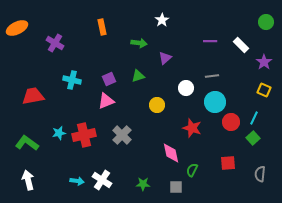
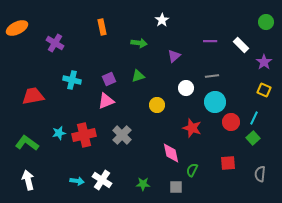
purple triangle: moved 9 px right, 2 px up
